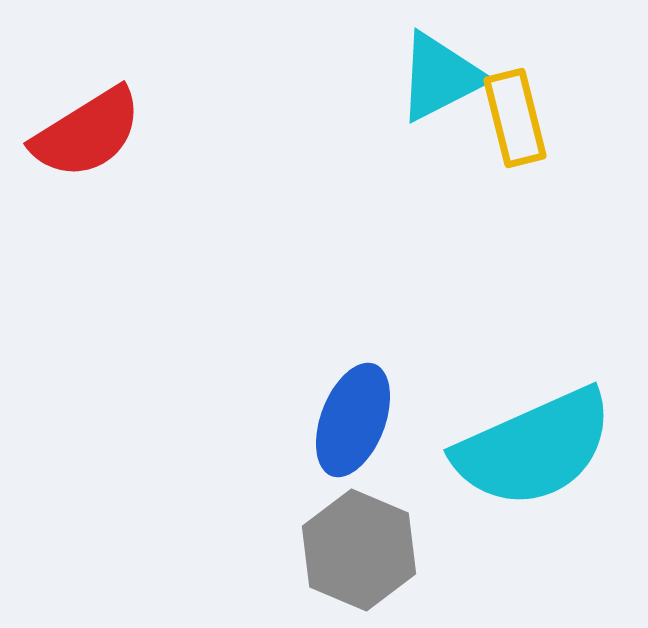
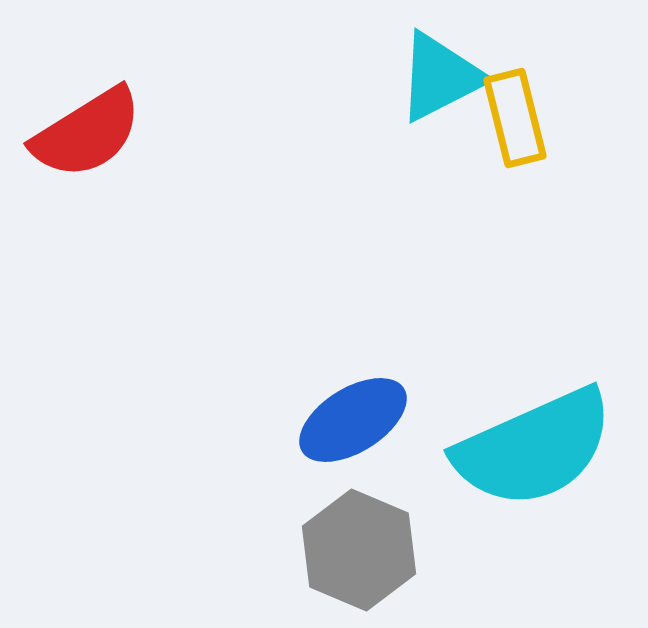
blue ellipse: rotated 37 degrees clockwise
